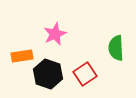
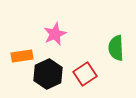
black hexagon: rotated 16 degrees clockwise
